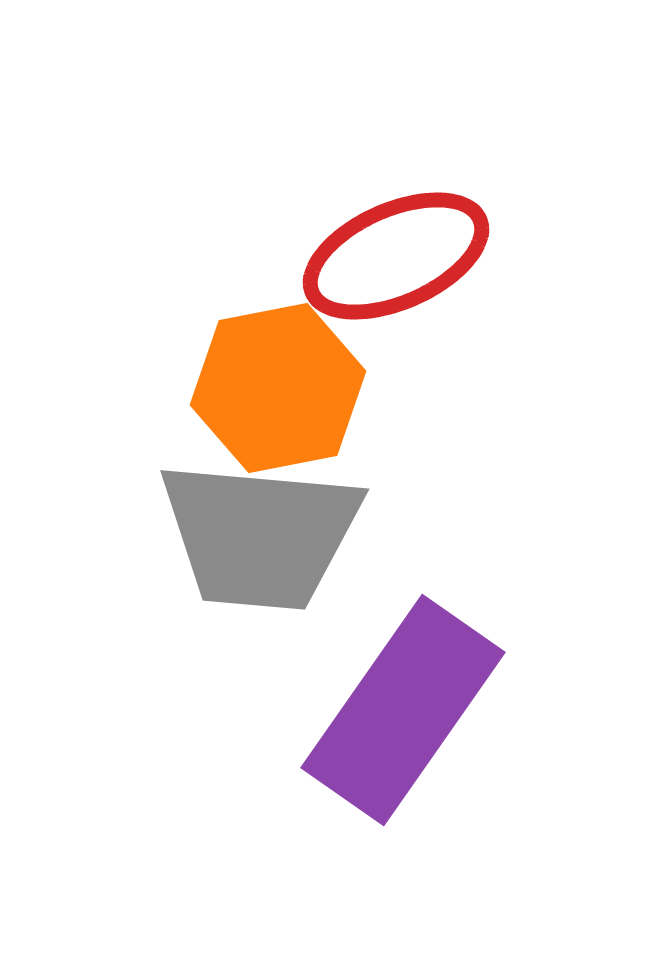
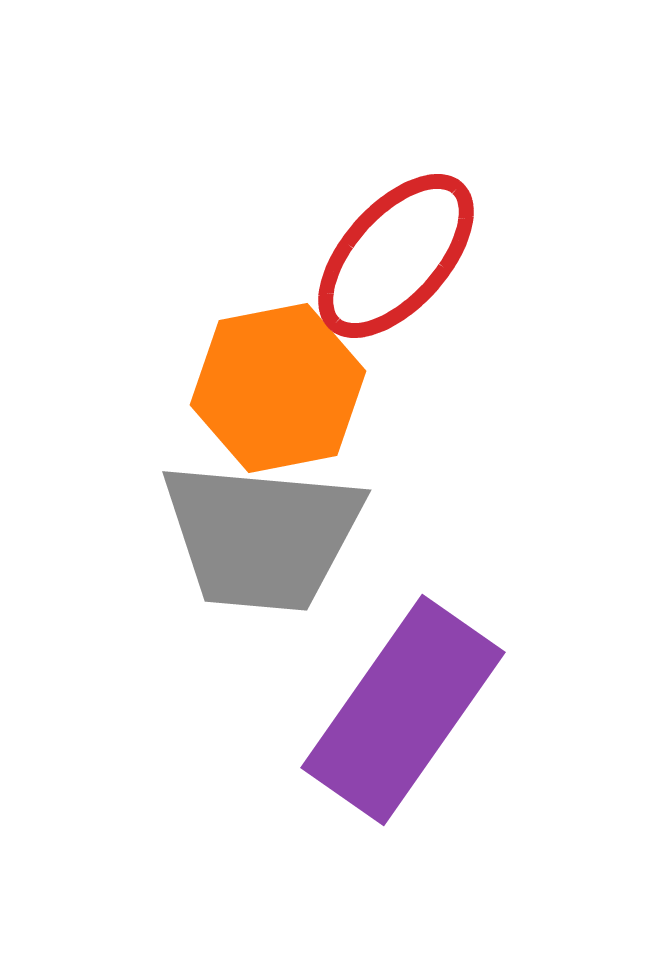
red ellipse: rotated 24 degrees counterclockwise
gray trapezoid: moved 2 px right, 1 px down
